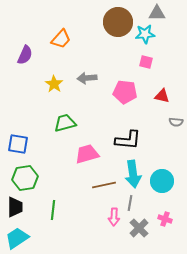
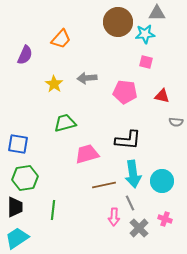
gray line: rotated 35 degrees counterclockwise
